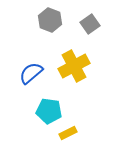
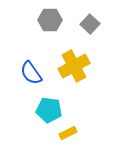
gray hexagon: rotated 20 degrees counterclockwise
gray square: rotated 12 degrees counterclockwise
blue semicircle: rotated 85 degrees counterclockwise
cyan pentagon: moved 1 px up
